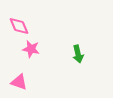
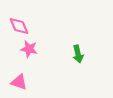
pink star: moved 2 px left
